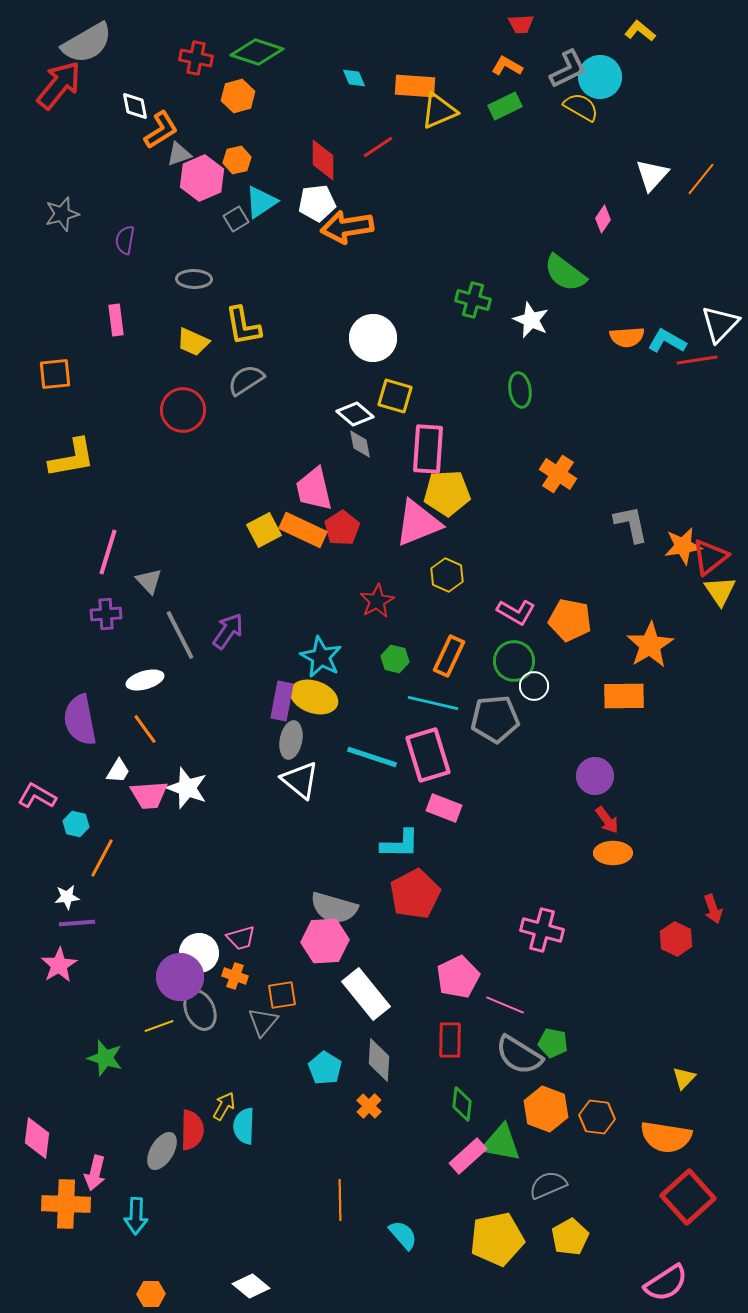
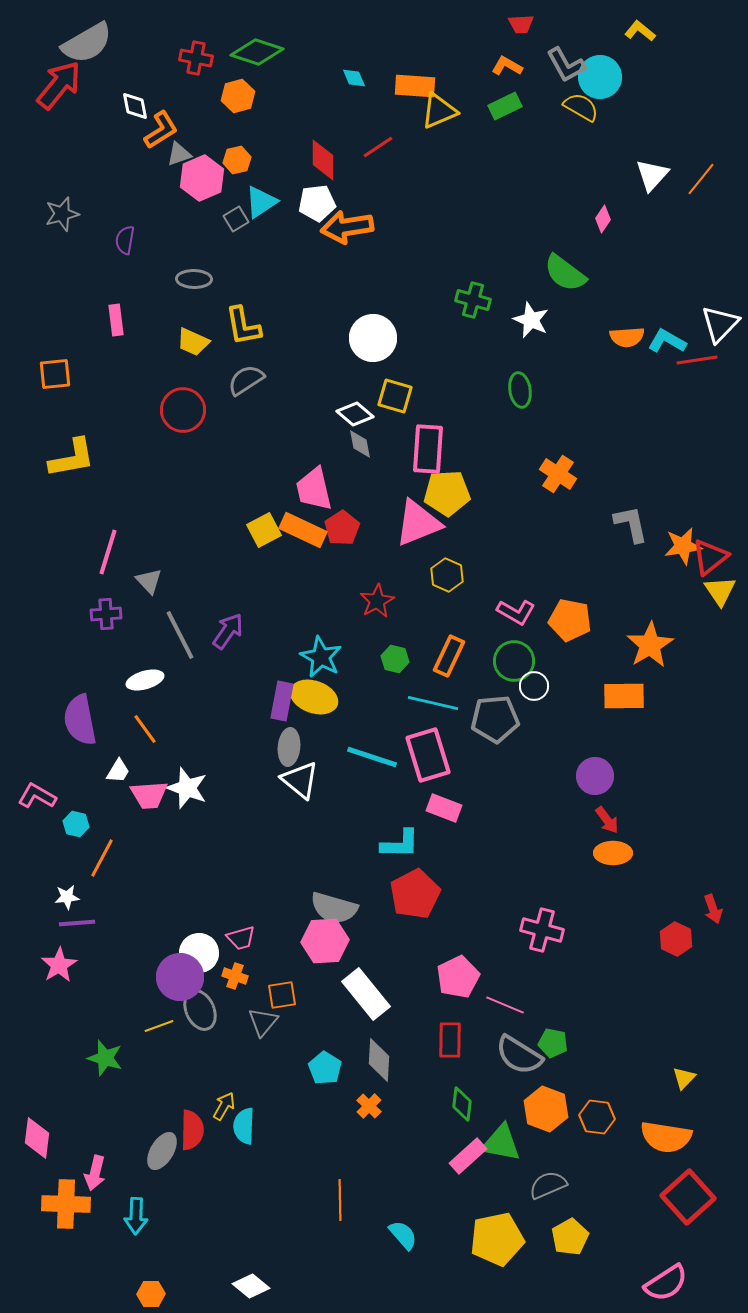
gray L-shape at (568, 69): moved 2 px left, 4 px up; rotated 87 degrees clockwise
gray ellipse at (291, 740): moved 2 px left, 7 px down; rotated 6 degrees counterclockwise
